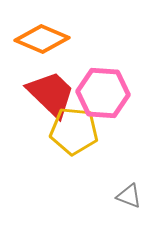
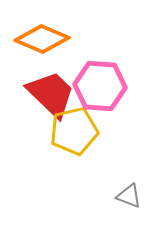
pink hexagon: moved 3 px left, 7 px up
yellow pentagon: rotated 18 degrees counterclockwise
